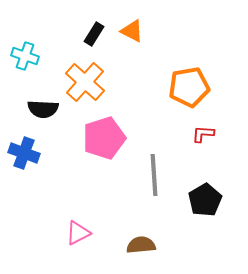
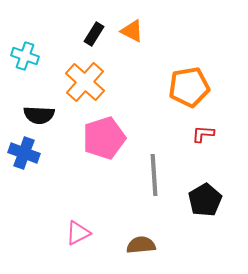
black semicircle: moved 4 px left, 6 px down
